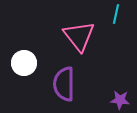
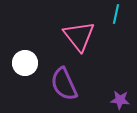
white circle: moved 1 px right
purple semicircle: rotated 24 degrees counterclockwise
